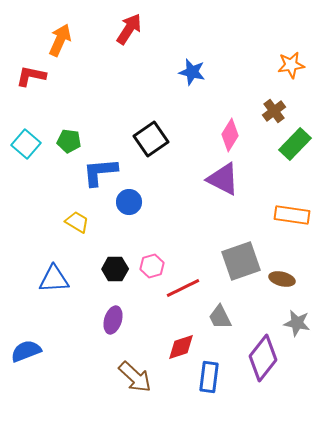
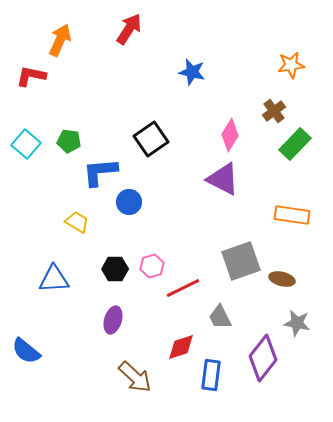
blue semicircle: rotated 120 degrees counterclockwise
blue rectangle: moved 2 px right, 2 px up
